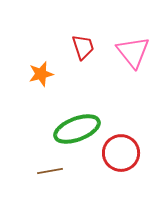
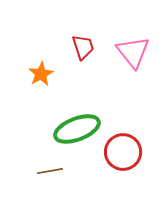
orange star: rotated 15 degrees counterclockwise
red circle: moved 2 px right, 1 px up
